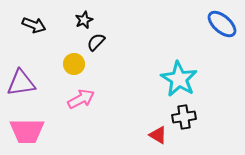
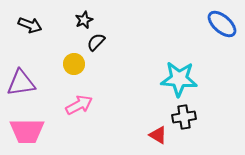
black arrow: moved 4 px left
cyan star: rotated 27 degrees counterclockwise
pink arrow: moved 2 px left, 6 px down
